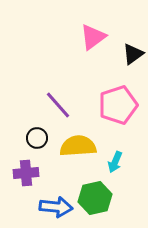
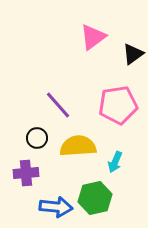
pink pentagon: rotated 9 degrees clockwise
